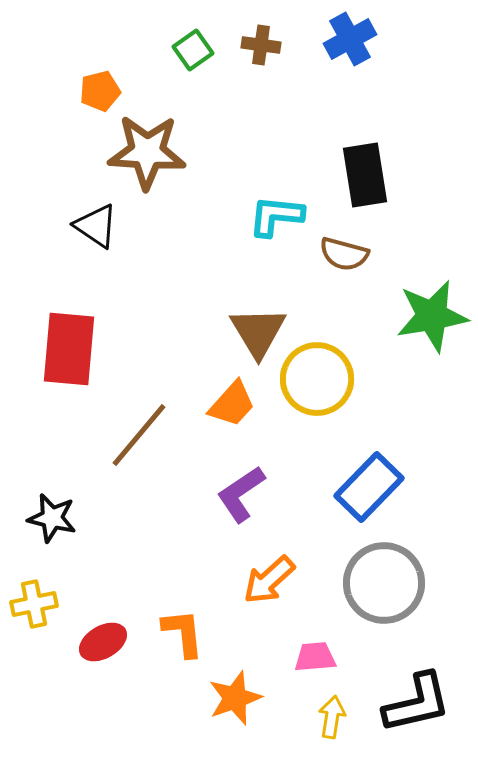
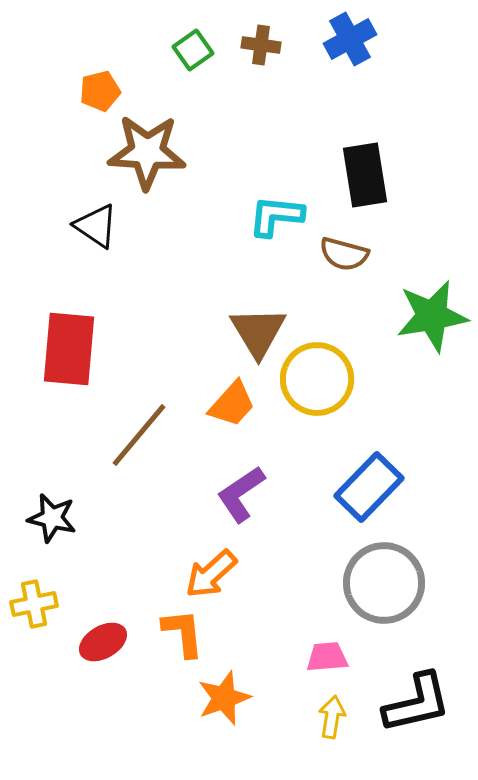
orange arrow: moved 58 px left, 6 px up
pink trapezoid: moved 12 px right
orange star: moved 11 px left
